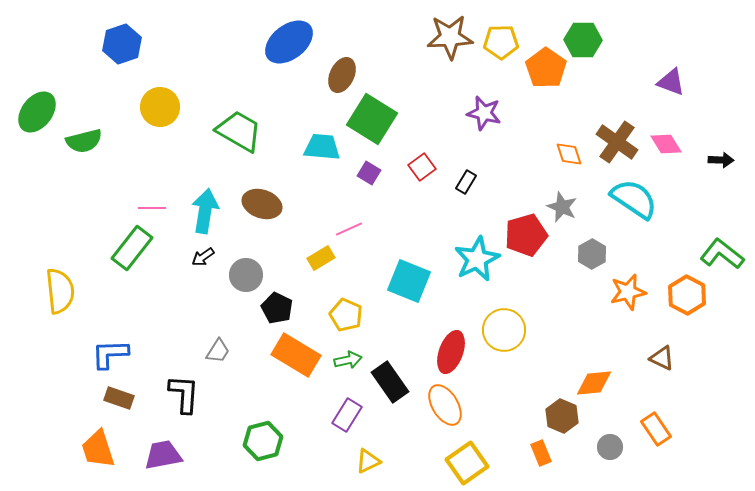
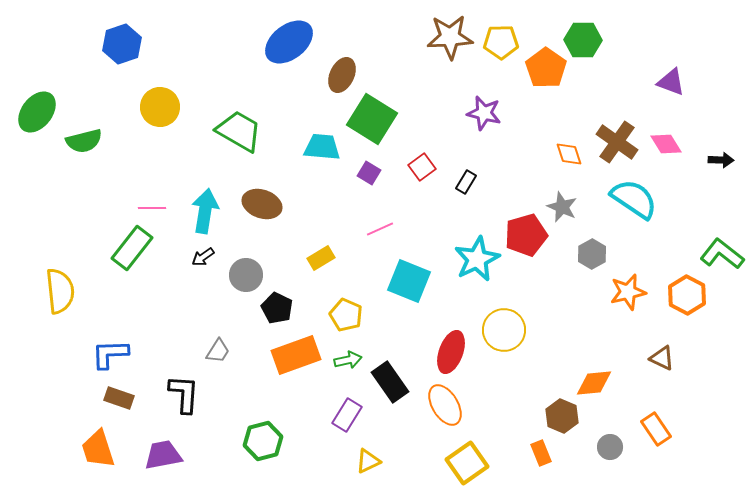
pink line at (349, 229): moved 31 px right
orange rectangle at (296, 355): rotated 51 degrees counterclockwise
